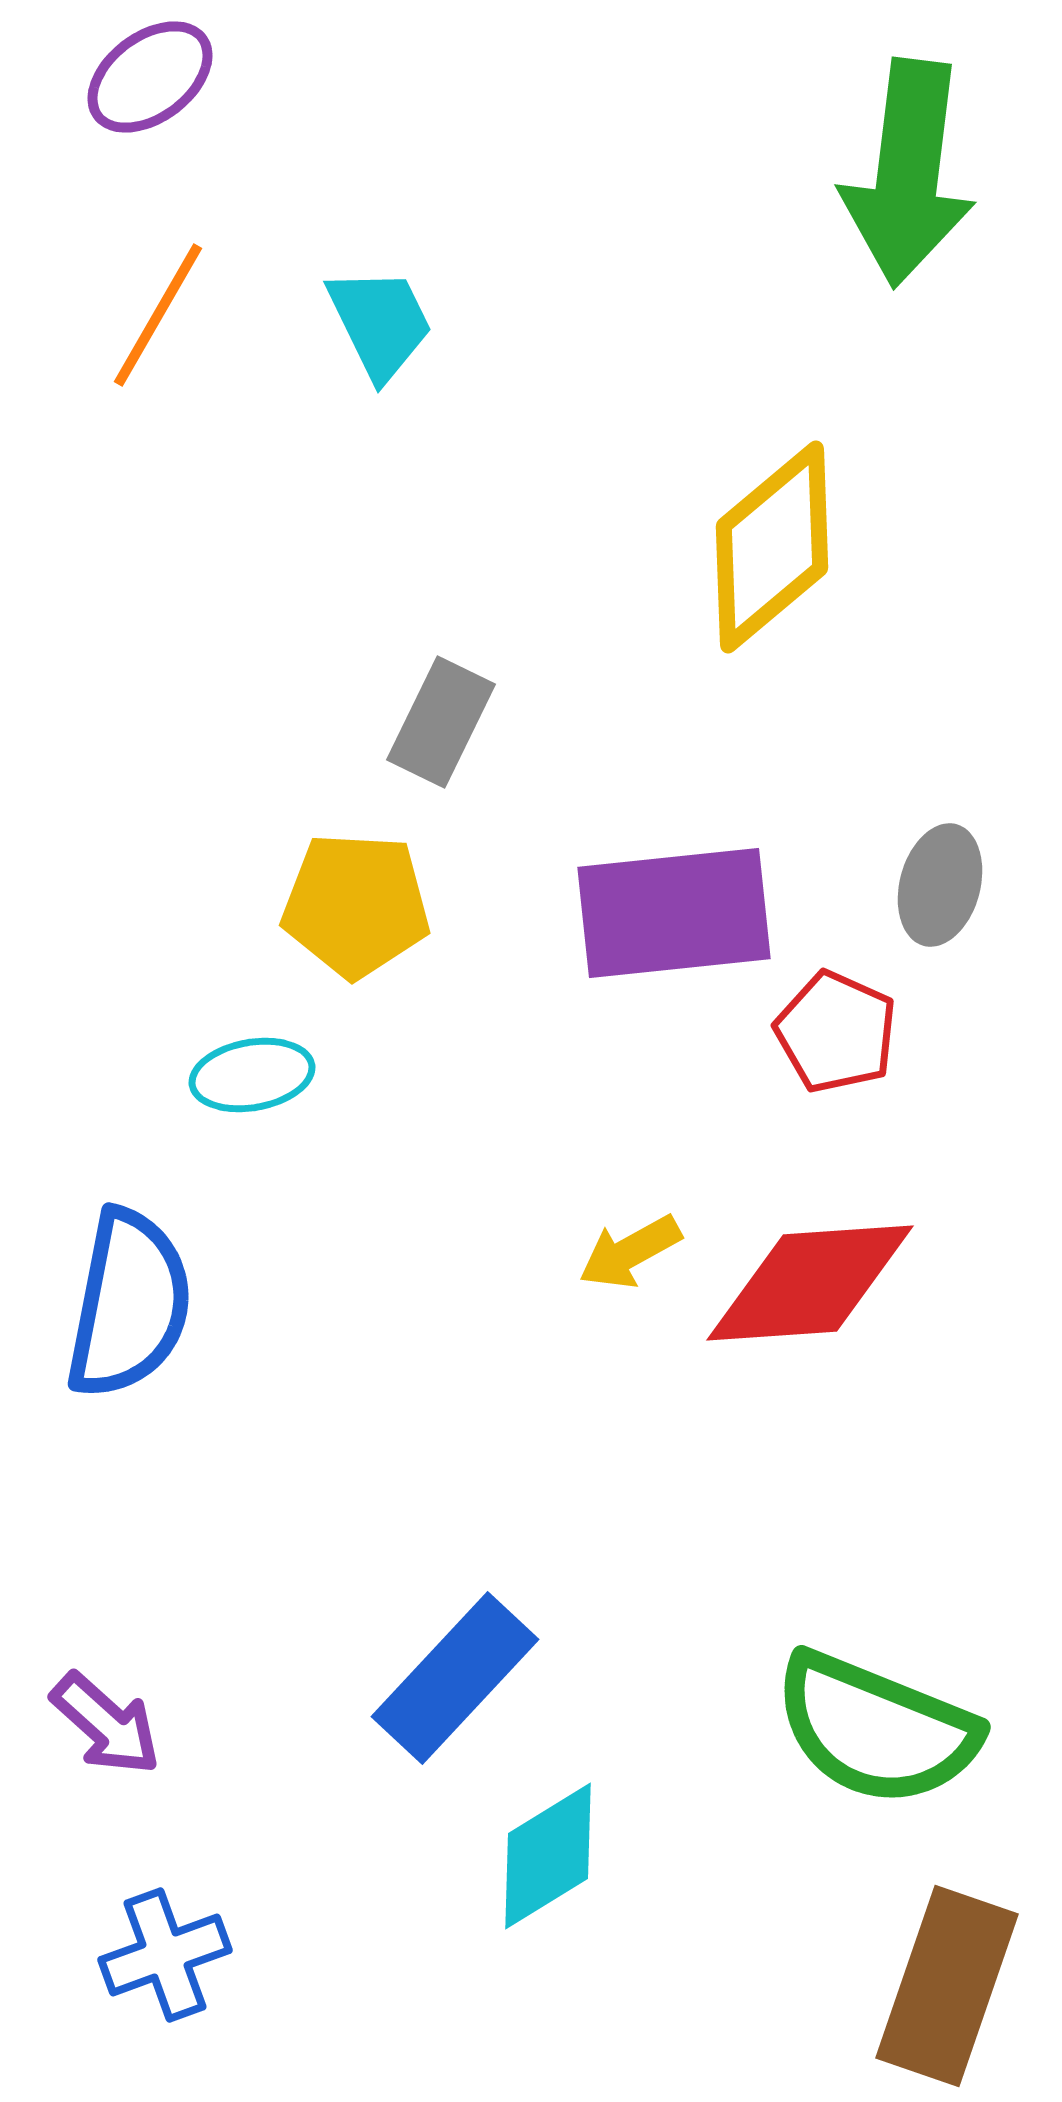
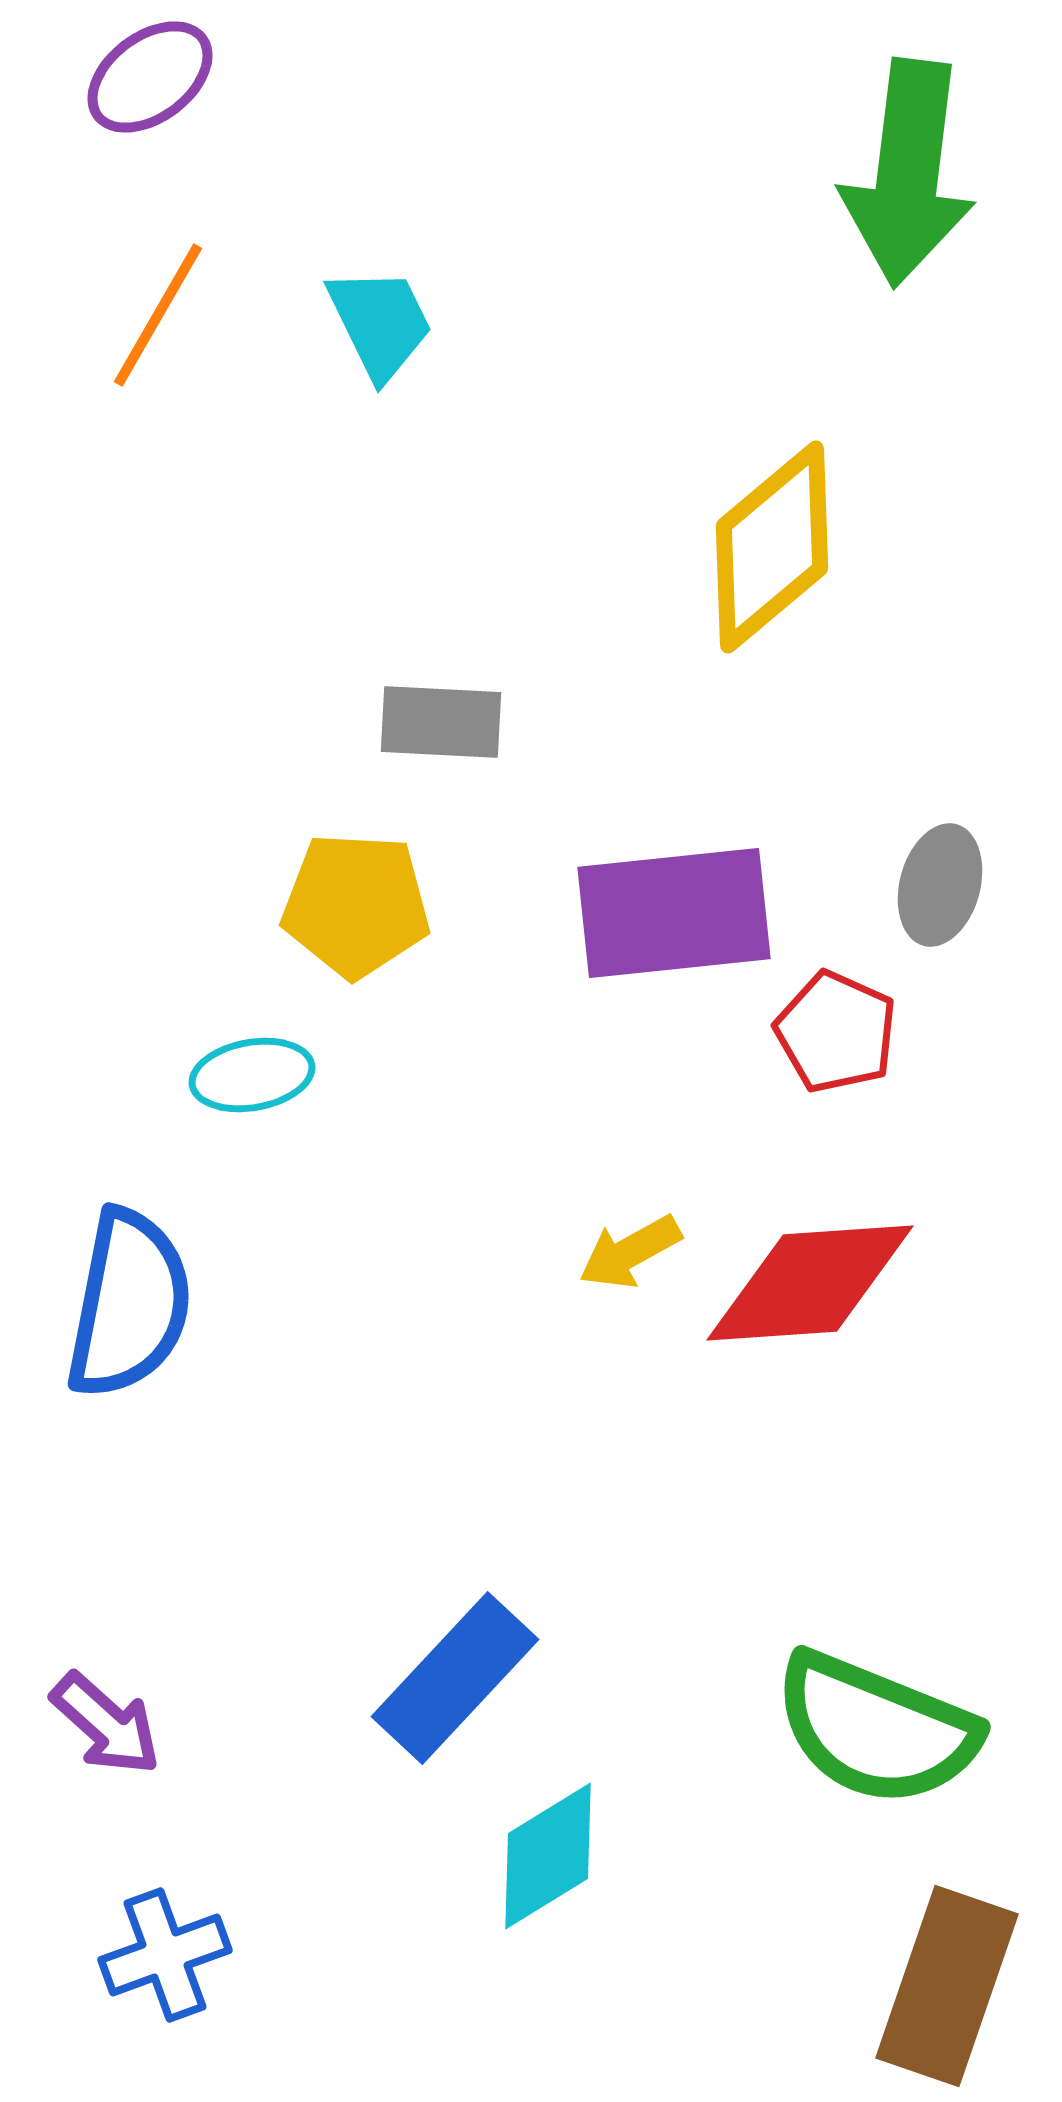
gray rectangle: rotated 67 degrees clockwise
